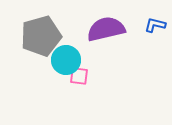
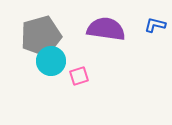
purple semicircle: rotated 21 degrees clockwise
cyan circle: moved 15 px left, 1 px down
pink square: rotated 24 degrees counterclockwise
